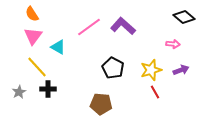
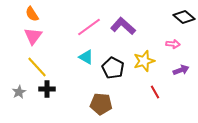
cyan triangle: moved 28 px right, 10 px down
yellow star: moved 7 px left, 9 px up
black cross: moved 1 px left
